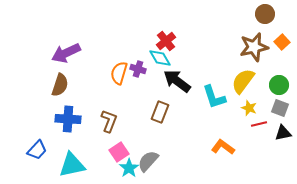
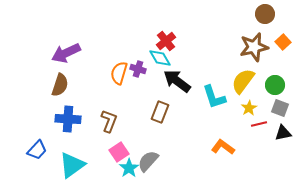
orange square: moved 1 px right
green circle: moved 4 px left
yellow star: rotated 21 degrees clockwise
cyan triangle: rotated 24 degrees counterclockwise
